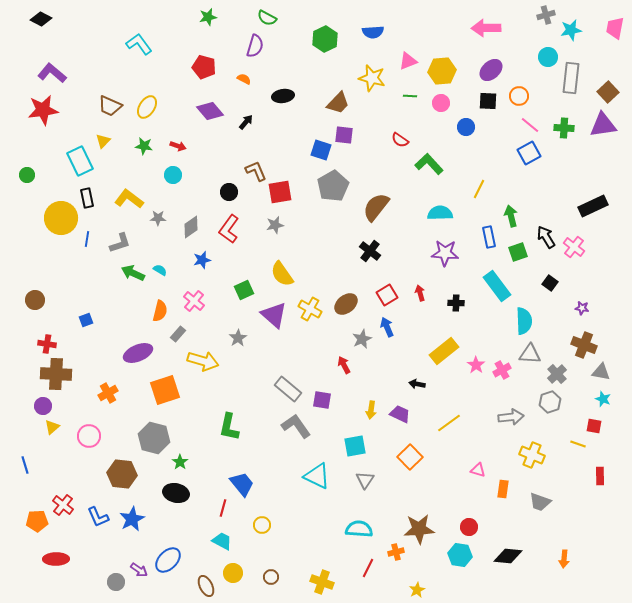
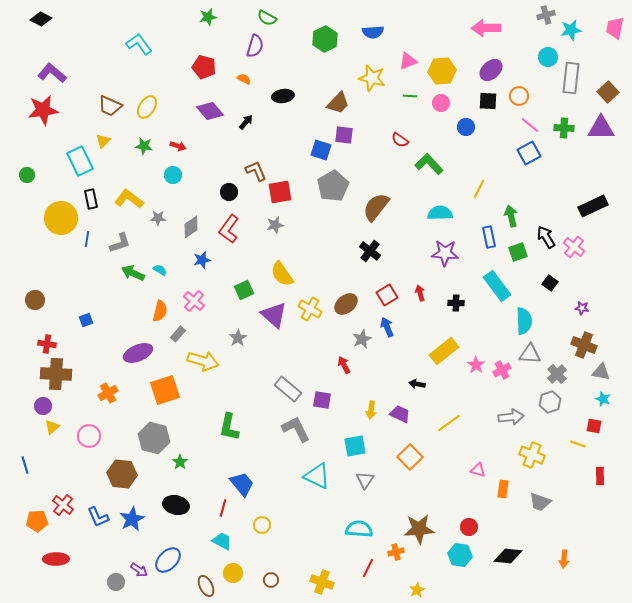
purple triangle at (603, 125): moved 2 px left, 3 px down; rotated 8 degrees clockwise
black rectangle at (87, 198): moved 4 px right, 1 px down
gray L-shape at (296, 426): moved 3 px down; rotated 8 degrees clockwise
black ellipse at (176, 493): moved 12 px down
brown circle at (271, 577): moved 3 px down
